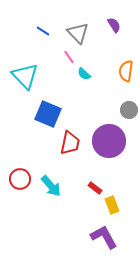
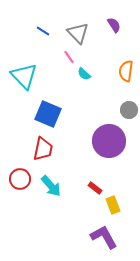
cyan triangle: moved 1 px left
red trapezoid: moved 27 px left, 6 px down
yellow rectangle: moved 1 px right
